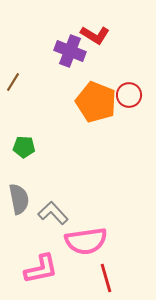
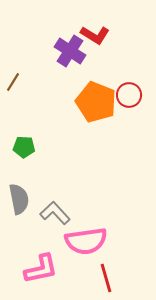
purple cross: rotated 12 degrees clockwise
gray L-shape: moved 2 px right
